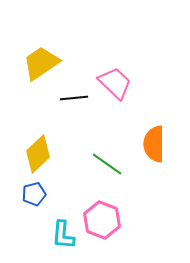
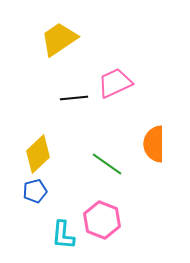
yellow trapezoid: moved 18 px right, 24 px up
pink trapezoid: rotated 69 degrees counterclockwise
blue pentagon: moved 1 px right, 3 px up
